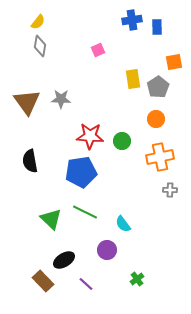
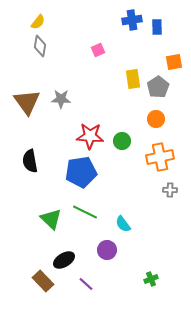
green cross: moved 14 px right; rotated 16 degrees clockwise
